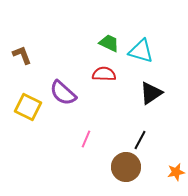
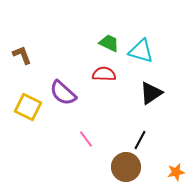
pink line: rotated 60 degrees counterclockwise
